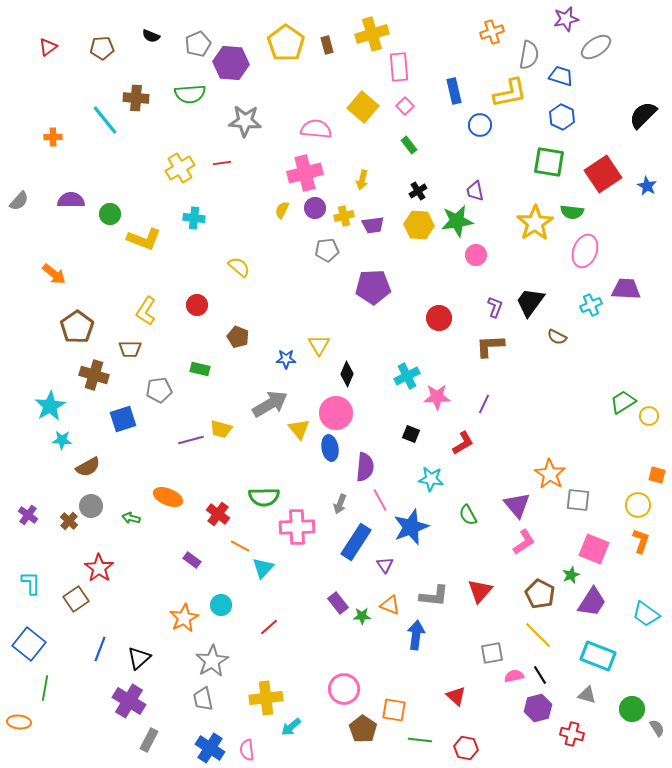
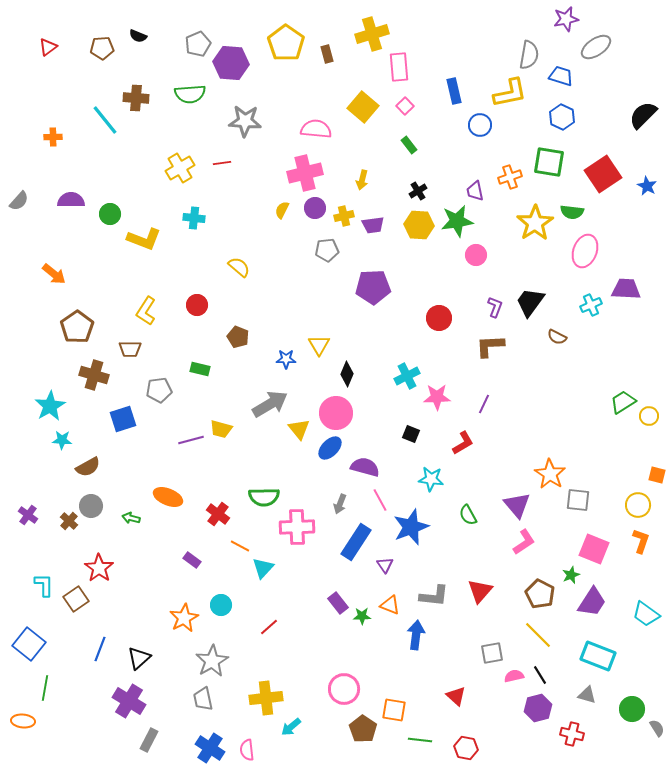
orange cross at (492, 32): moved 18 px right, 145 px down
black semicircle at (151, 36): moved 13 px left
brown rectangle at (327, 45): moved 9 px down
blue ellipse at (330, 448): rotated 55 degrees clockwise
purple semicircle at (365, 467): rotated 80 degrees counterclockwise
cyan L-shape at (31, 583): moved 13 px right, 2 px down
orange ellipse at (19, 722): moved 4 px right, 1 px up
